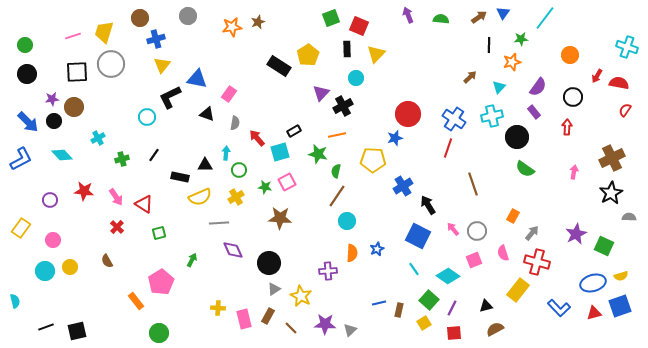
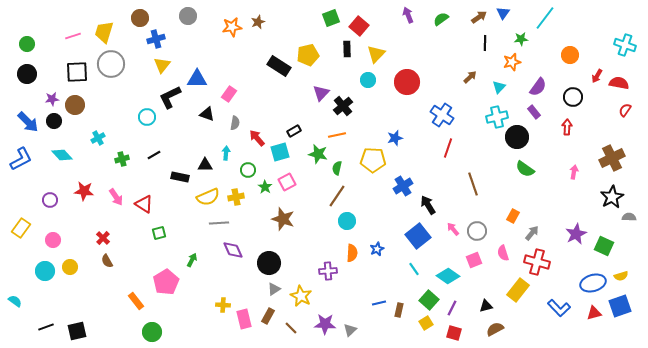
green semicircle at (441, 19): rotated 42 degrees counterclockwise
red square at (359, 26): rotated 18 degrees clockwise
green circle at (25, 45): moved 2 px right, 1 px up
black line at (489, 45): moved 4 px left, 2 px up
cyan cross at (627, 47): moved 2 px left, 2 px up
yellow pentagon at (308, 55): rotated 20 degrees clockwise
cyan circle at (356, 78): moved 12 px right, 2 px down
blue triangle at (197, 79): rotated 10 degrees counterclockwise
black cross at (343, 106): rotated 12 degrees counterclockwise
brown circle at (74, 107): moved 1 px right, 2 px up
red circle at (408, 114): moved 1 px left, 32 px up
cyan cross at (492, 116): moved 5 px right, 1 px down
blue cross at (454, 119): moved 12 px left, 4 px up
black line at (154, 155): rotated 24 degrees clockwise
green circle at (239, 170): moved 9 px right
green semicircle at (336, 171): moved 1 px right, 3 px up
green star at (265, 187): rotated 24 degrees clockwise
black star at (611, 193): moved 1 px right, 4 px down
yellow semicircle at (200, 197): moved 8 px right
yellow cross at (236, 197): rotated 21 degrees clockwise
brown star at (280, 218): moved 3 px right, 1 px down; rotated 15 degrees clockwise
red cross at (117, 227): moved 14 px left, 11 px down
blue square at (418, 236): rotated 25 degrees clockwise
pink pentagon at (161, 282): moved 5 px right
cyan semicircle at (15, 301): rotated 40 degrees counterclockwise
yellow cross at (218, 308): moved 5 px right, 3 px up
yellow square at (424, 323): moved 2 px right
green circle at (159, 333): moved 7 px left, 1 px up
red square at (454, 333): rotated 21 degrees clockwise
